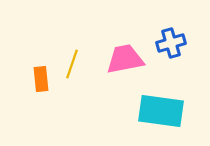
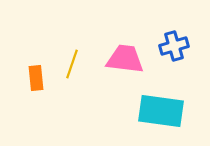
blue cross: moved 3 px right, 3 px down
pink trapezoid: rotated 18 degrees clockwise
orange rectangle: moved 5 px left, 1 px up
